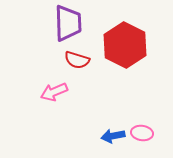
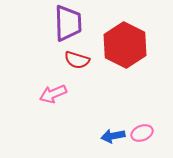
pink arrow: moved 1 px left, 2 px down
pink ellipse: rotated 30 degrees counterclockwise
